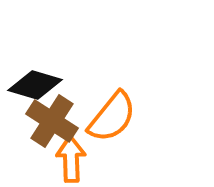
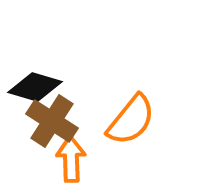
black diamond: moved 2 px down
orange semicircle: moved 19 px right, 3 px down
